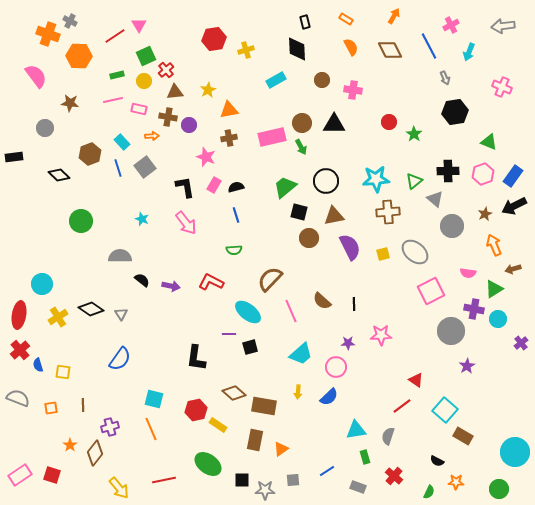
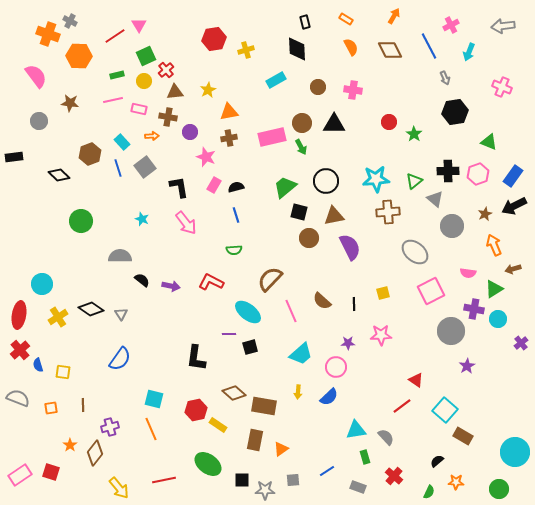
brown circle at (322, 80): moved 4 px left, 7 px down
orange triangle at (229, 110): moved 2 px down
purple circle at (189, 125): moved 1 px right, 7 px down
gray circle at (45, 128): moved 6 px left, 7 px up
pink hexagon at (483, 174): moved 5 px left
black L-shape at (185, 187): moved 6 px left
yellow square at (383, 254): moved 39 px down
gray semicircle at (388, 436): moved 2 px left, 1 px down; rotated 120 degrees clockwise
black semicircle at (437, 461): rotated 112 degrees clockwise
red square at (52, 475): moved 1 px left, 3 px up
